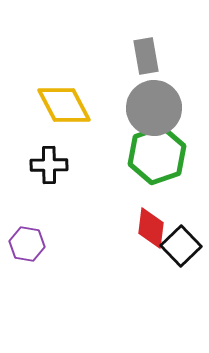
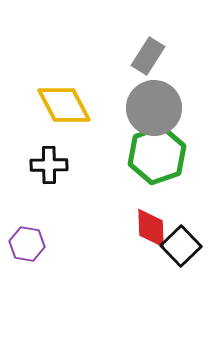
gray rectangle: moved 2 px right; rotated 42 degrees clockwise
red diamond: rotated 9 degrees counterclockwise
